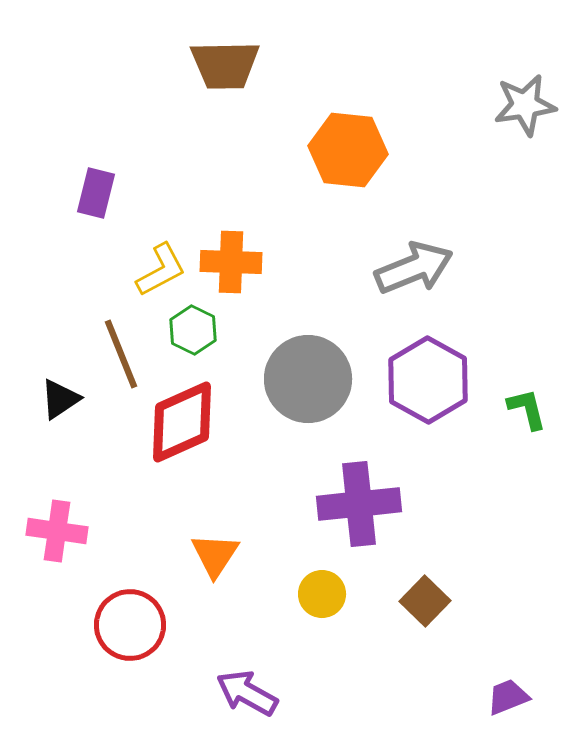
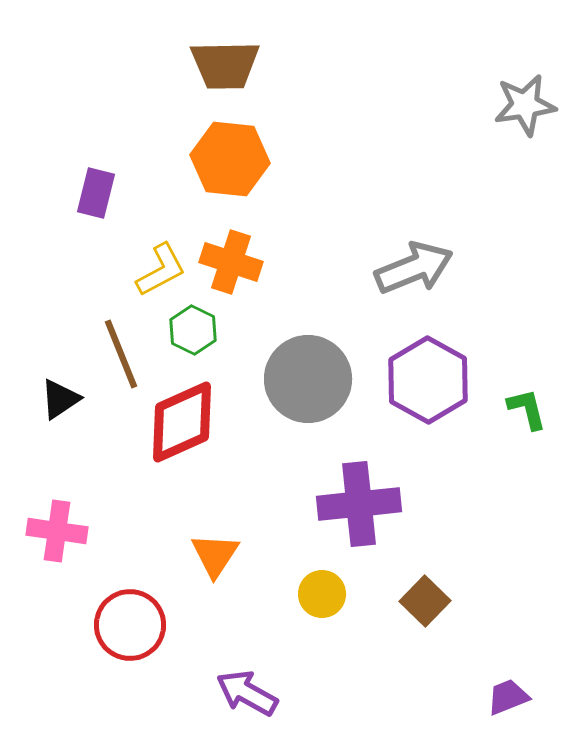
orange hexagon: moved 118 px left, 9 px down
orange cross: rotated 16 degrees clockwise
